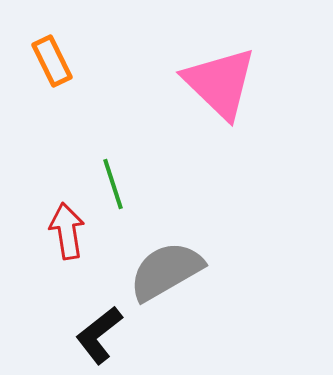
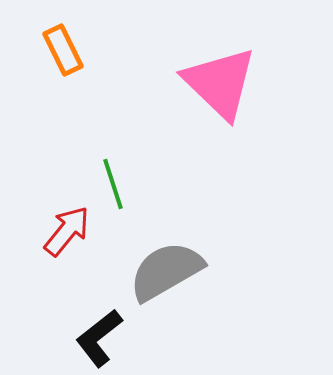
orange rectangle: moved 11 px right, 11 px up
red arrow: rotated 48 degrees clockwise
black L-shape: moved 3 px down
